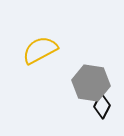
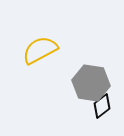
black diamond: rotated 25 degrees clockwise
